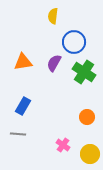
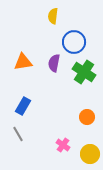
purple semicircle: rotated 18 degrees counterclockwise
gray line: rotated 56 degrees clockwise
